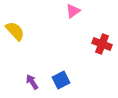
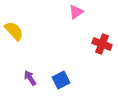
pink triangle: moved 3 px right, 1 px down
yellow semicircle: moved 1 px left
purple arrow: moved 2 px left, 4 px up
